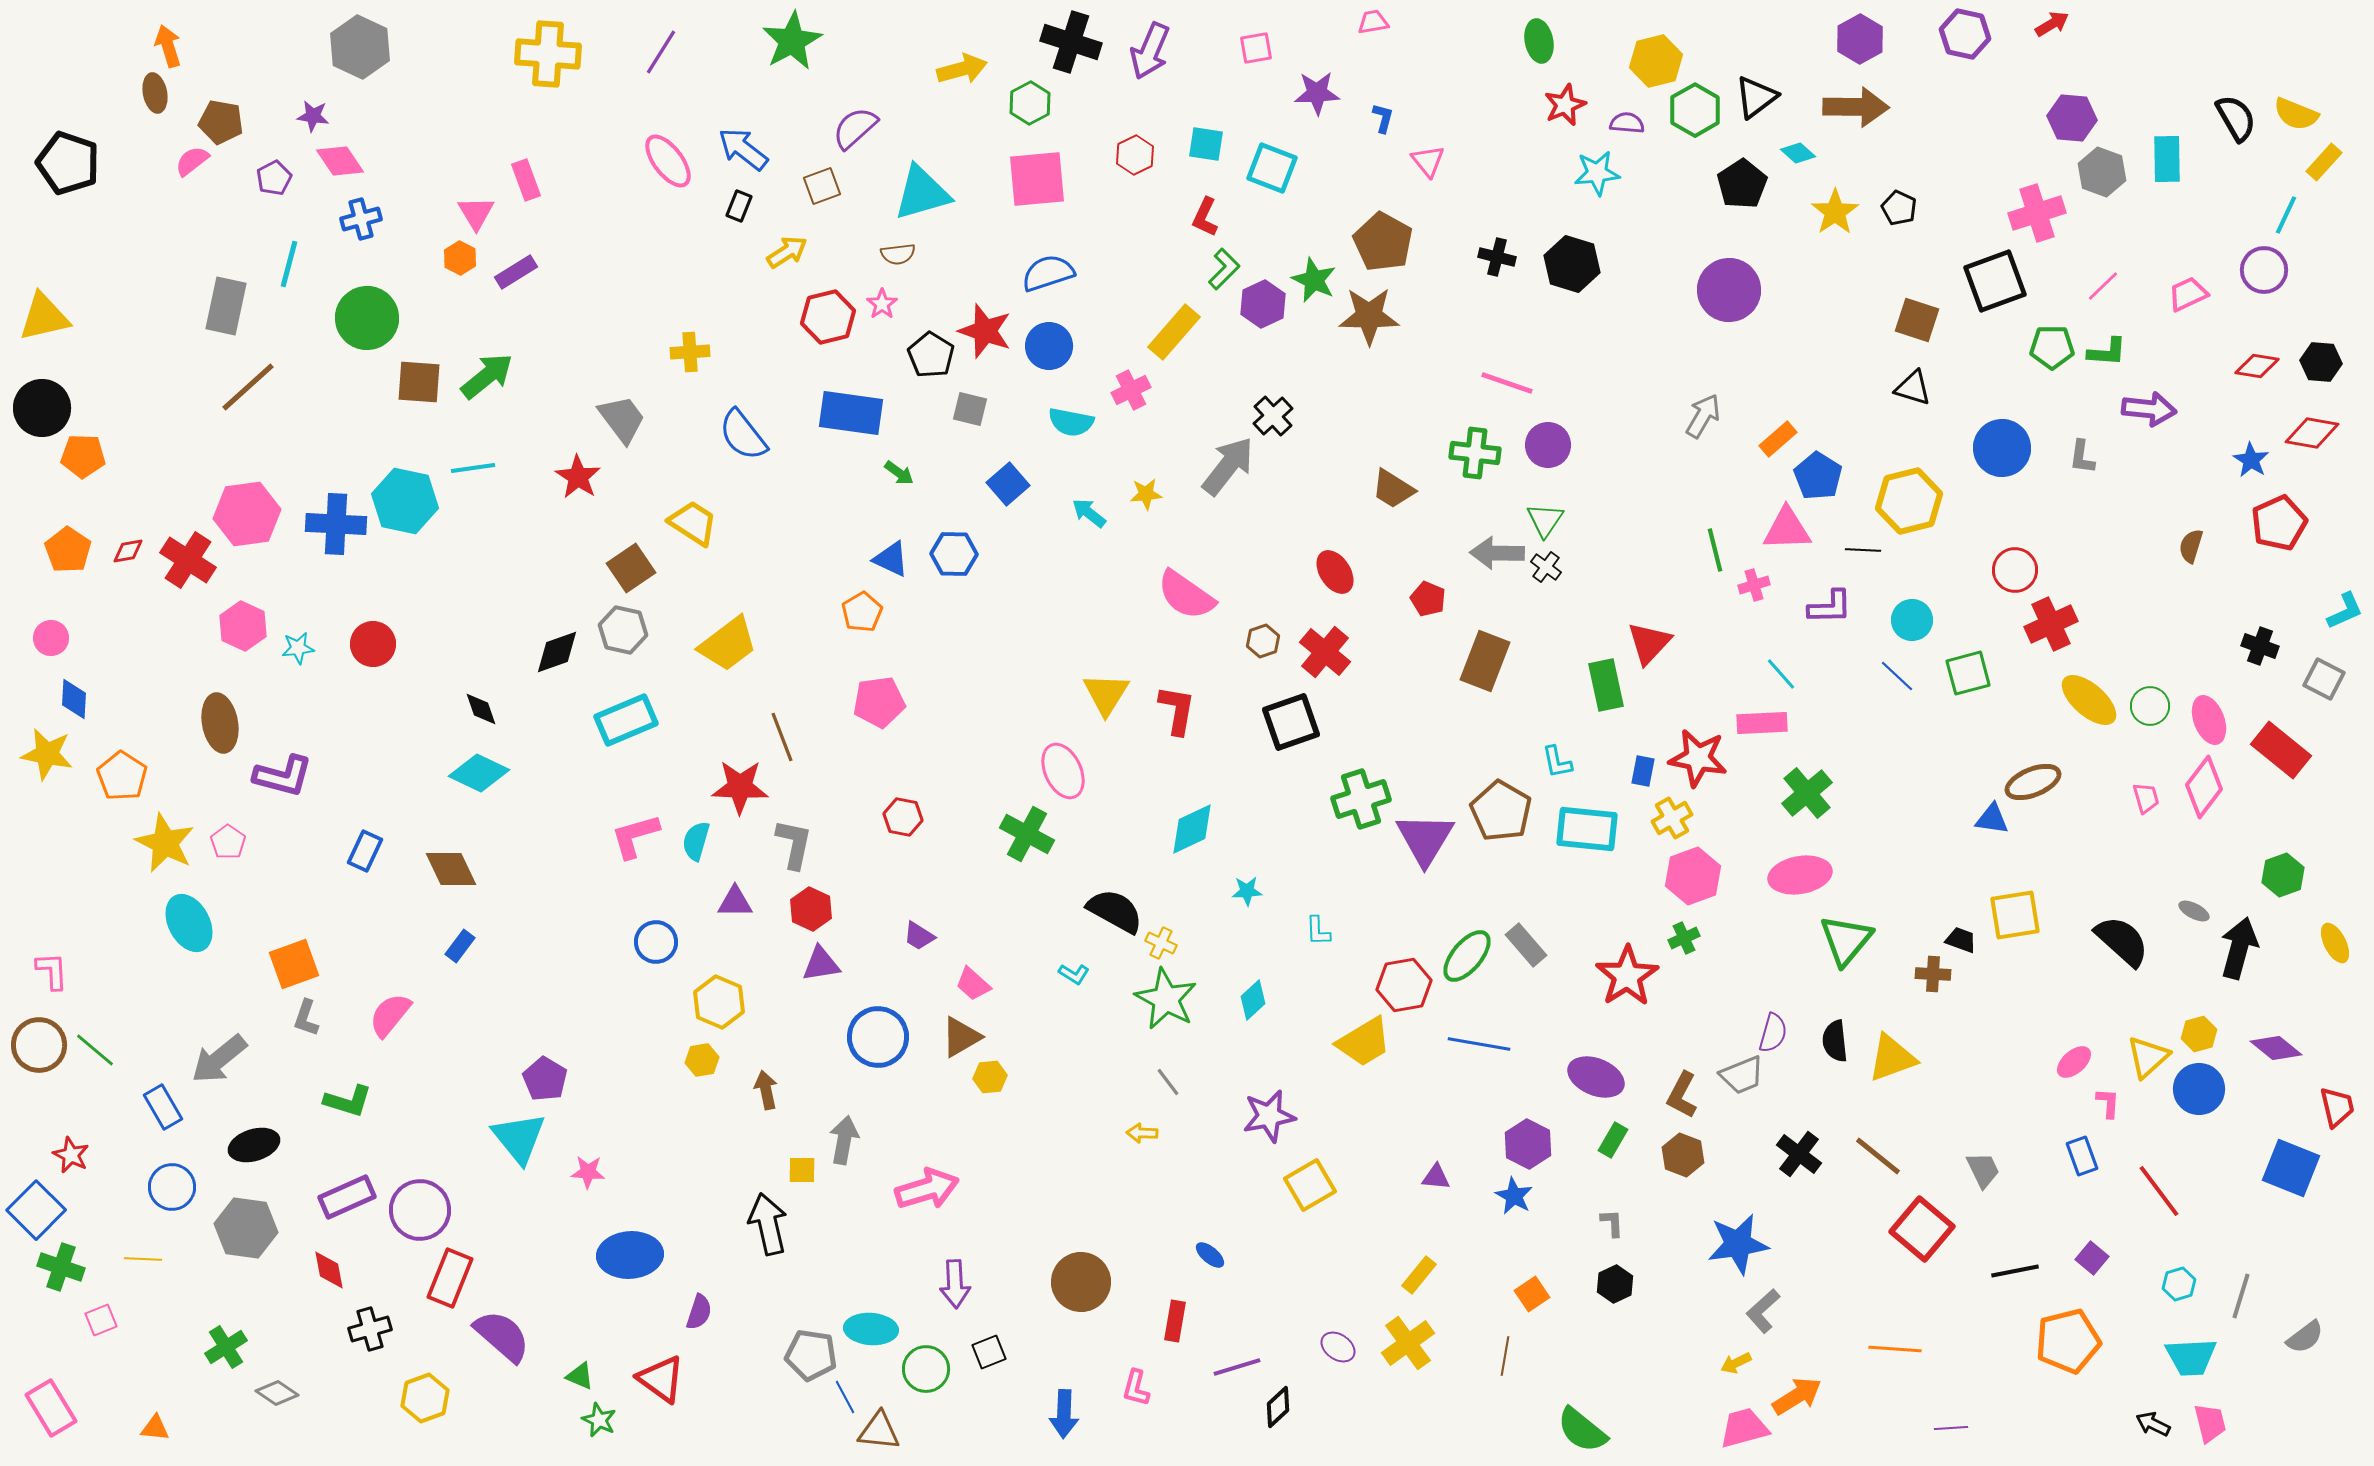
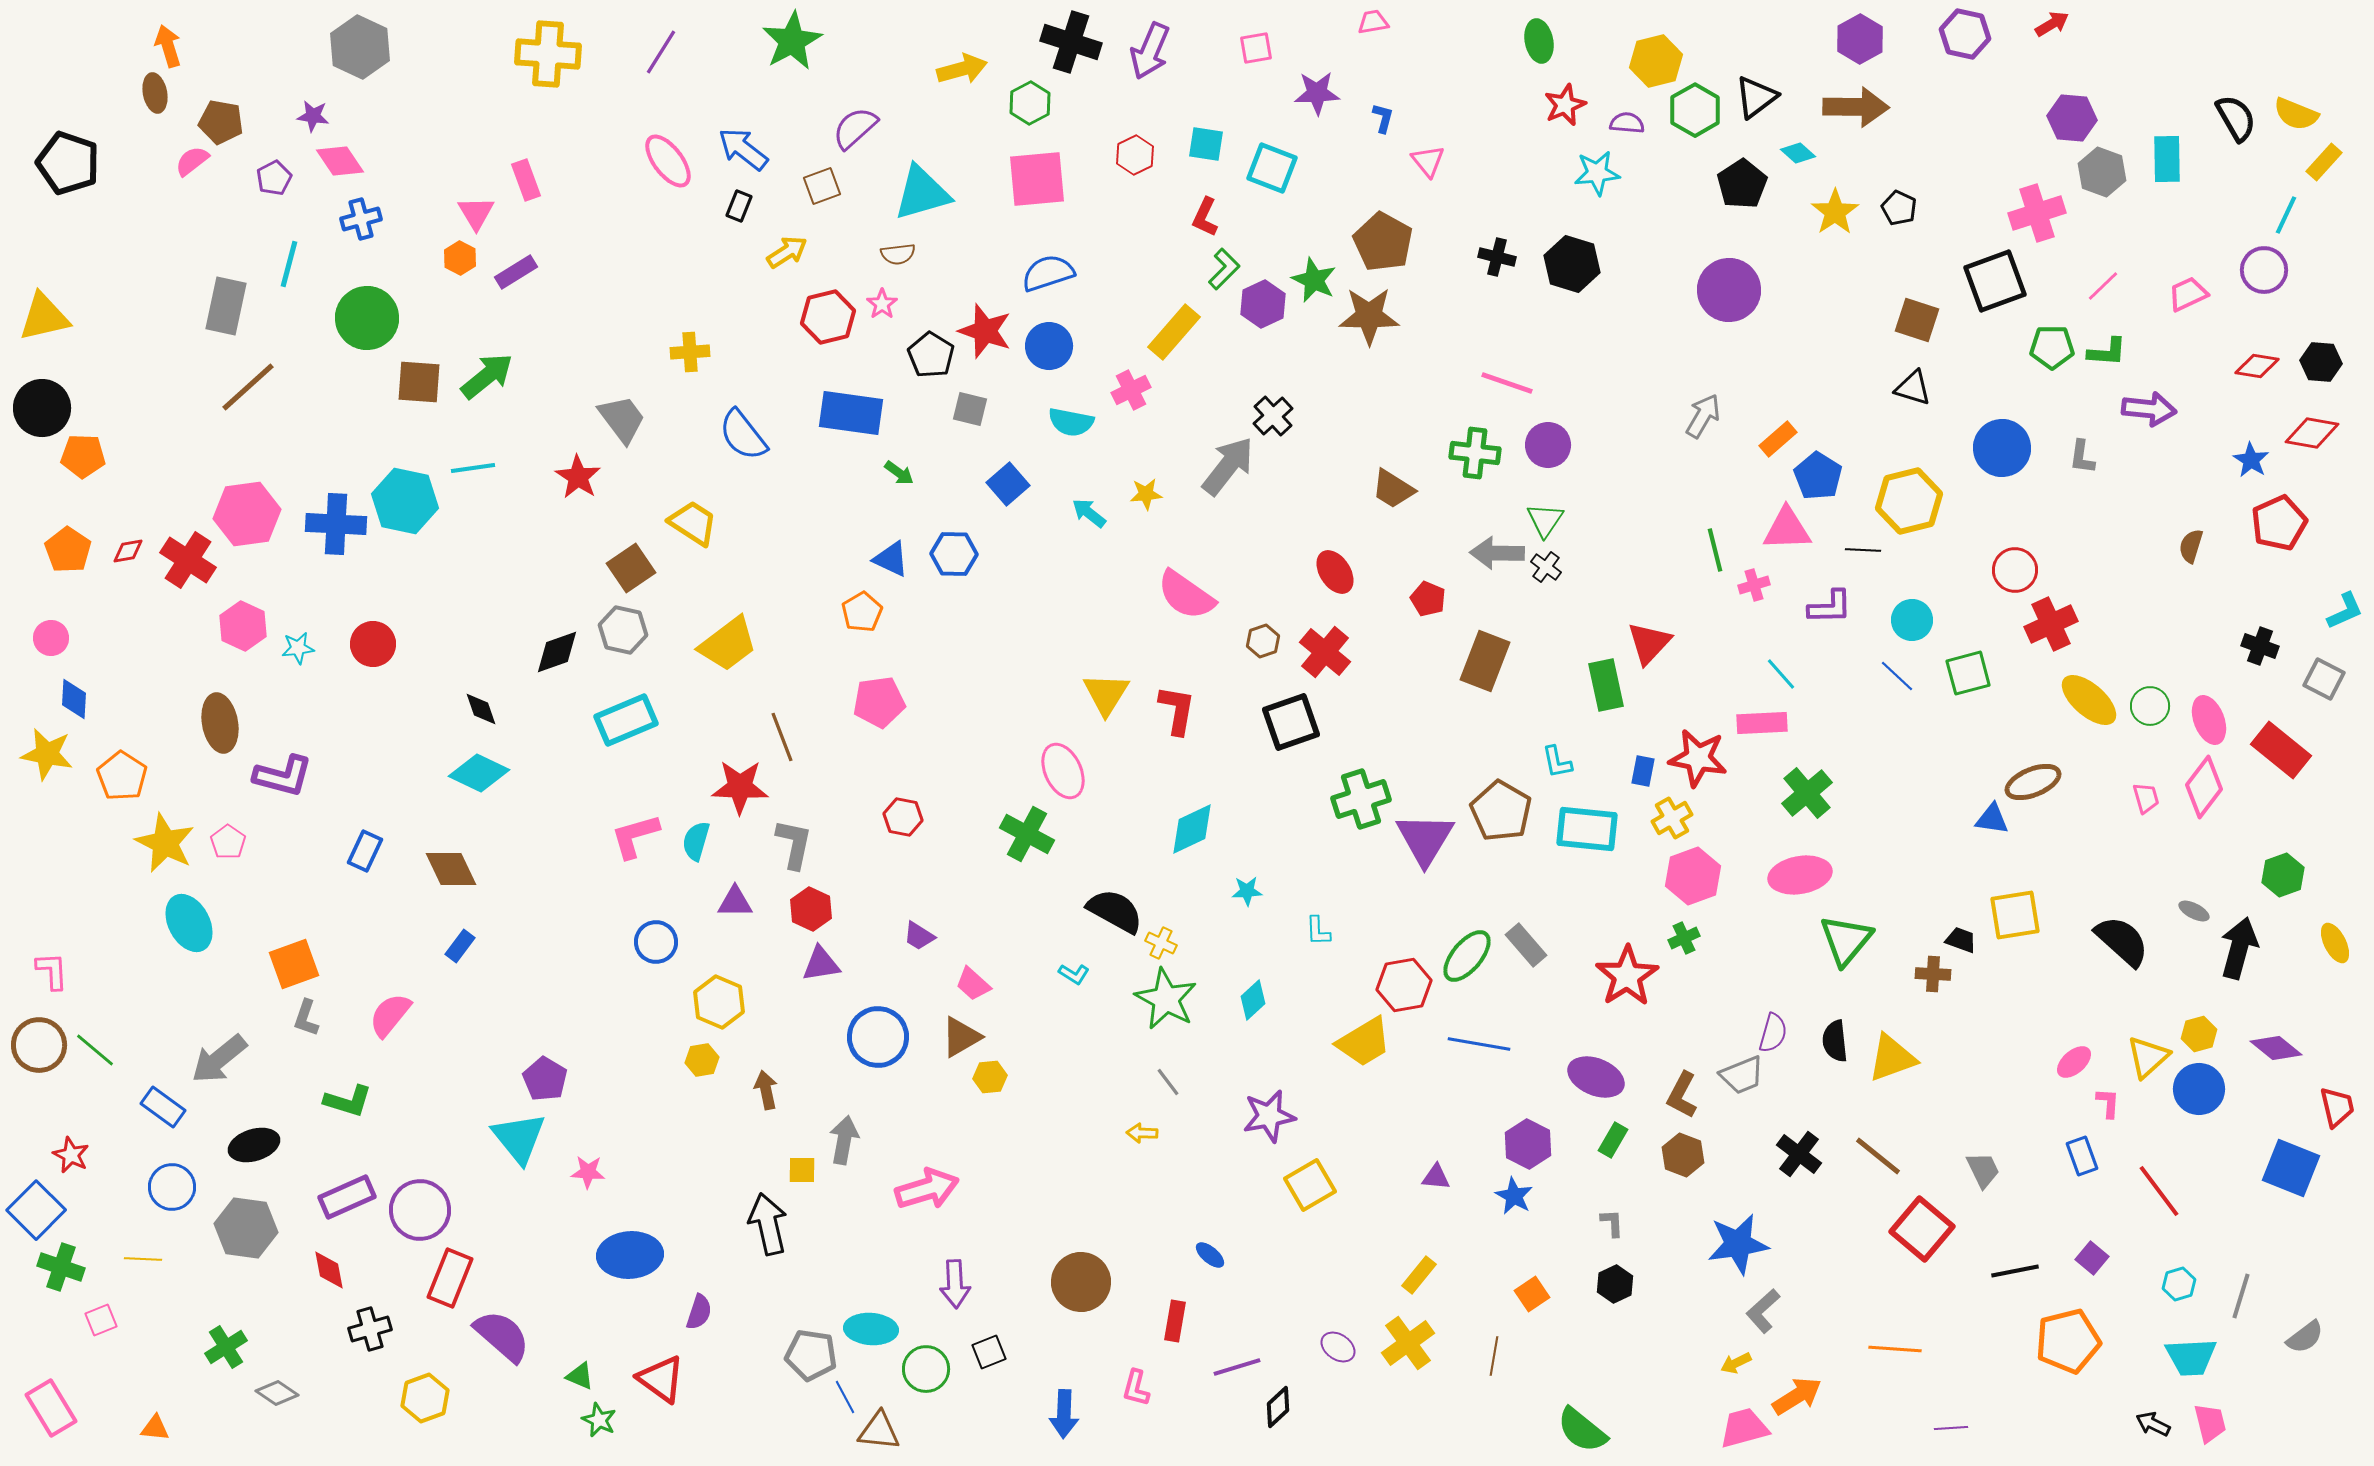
blue rectangle at (163, 1107): rotated 24 degrees counterclockwise
brown line at (1505, 1356): moved 11 px left
